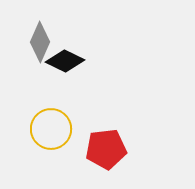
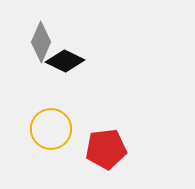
gray diamond: moved 1 px right
